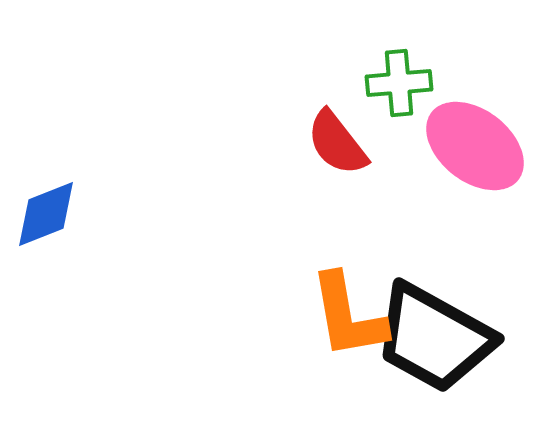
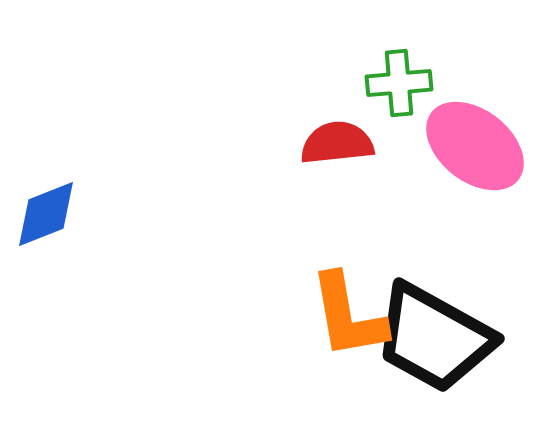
red semicircle: rotated 122 degrees clockwise
